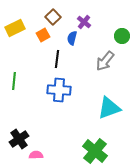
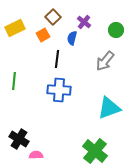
green circle: moved 6 px left, 6 px up
black cross: rotated 24 degrees counterclockwise
